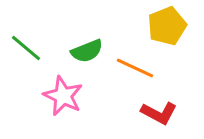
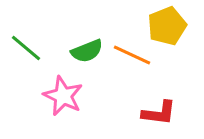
orange line: moved 3 px left, 13 px up
red L-shape: rotated 21 degrees counterclockwise
